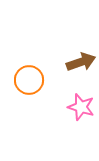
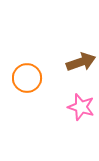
orange circle: moved 2 px left, 2 px up
